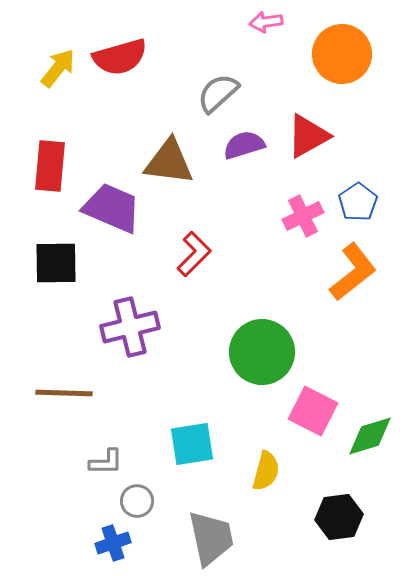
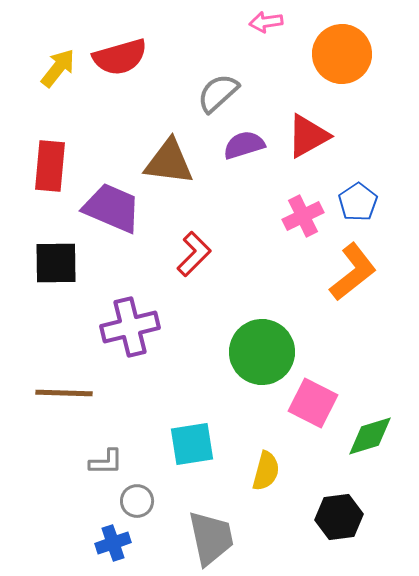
pink square: moved 8 px up
